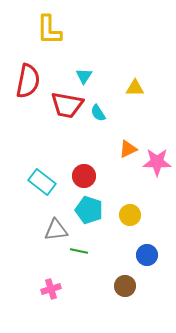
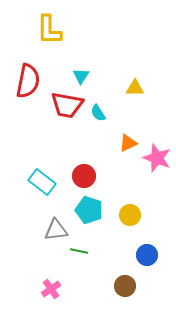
cyan triangle: moved 3 px left
orange triangle: moved 6 px up
pink star: moved 4 px up; rotated 20 degrees clockwise
pink cross: rotated 18 degrees counterclockwise
